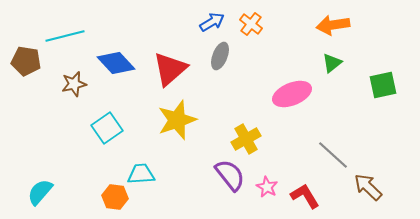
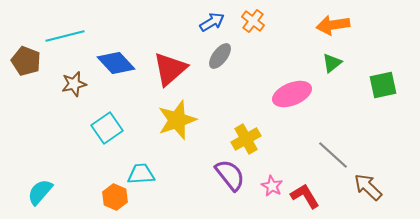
orange cross: moved 2 px right, 3 px up
gray ellipse: rotated 16 degrees clockwise
brown pentagon: rotated 12 degrees clockwise
pink star: moved 5 px right, 1 px up
orange hexagon: rotated 15 degrees clockwise
